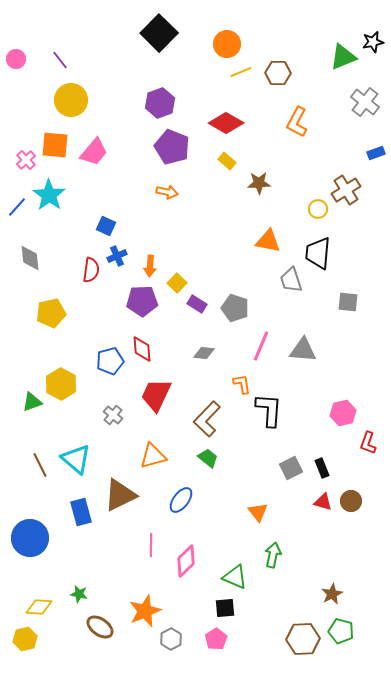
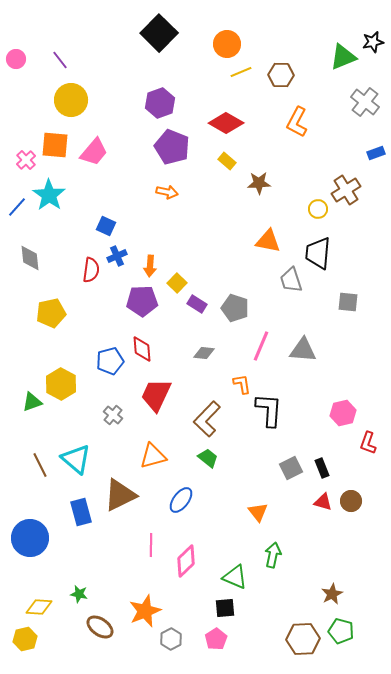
brown hexagon at (278, 73): moved 3 px right, 2 px down
